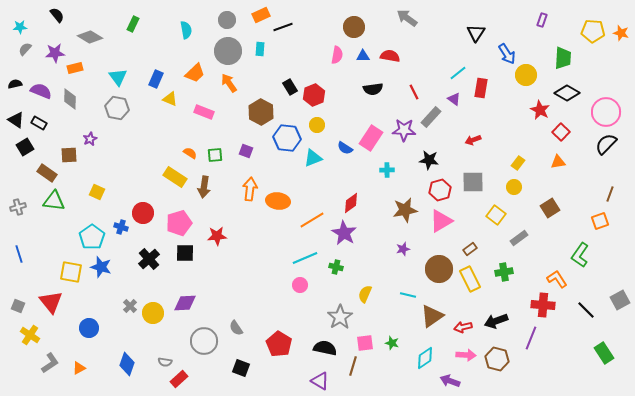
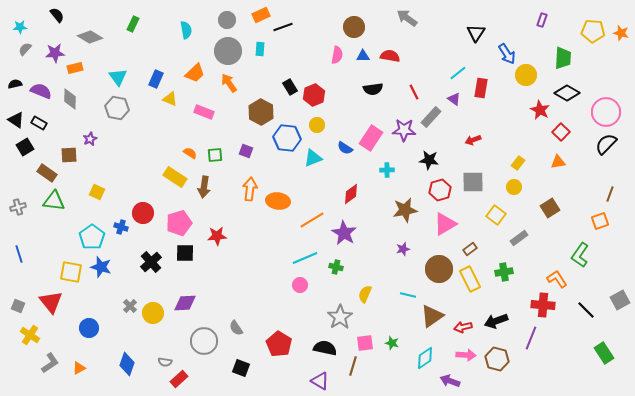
red diamond at (351, 203): moved 9 px up
pink triangle at (441, 221): moved 4 px right, 3 px down
black cross at (149, 259): moved 2 px right, 3 px down
